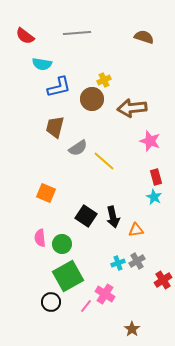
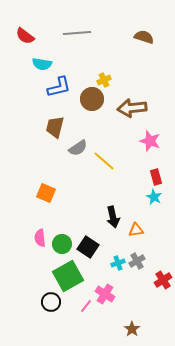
black square: moved 2 px right, 31 px down
